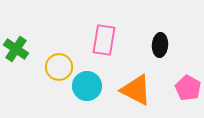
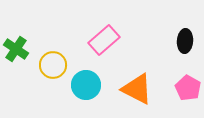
pink rectangle: rotated 40 degrees clockwise
black ellipse: moved 25 px right, 4 px up
yellow circle: moved 6 px left, 2 px up
cyan circle: moved 1 px left, 1 px up
orange triangle: moved 1 px right, 1 px up
